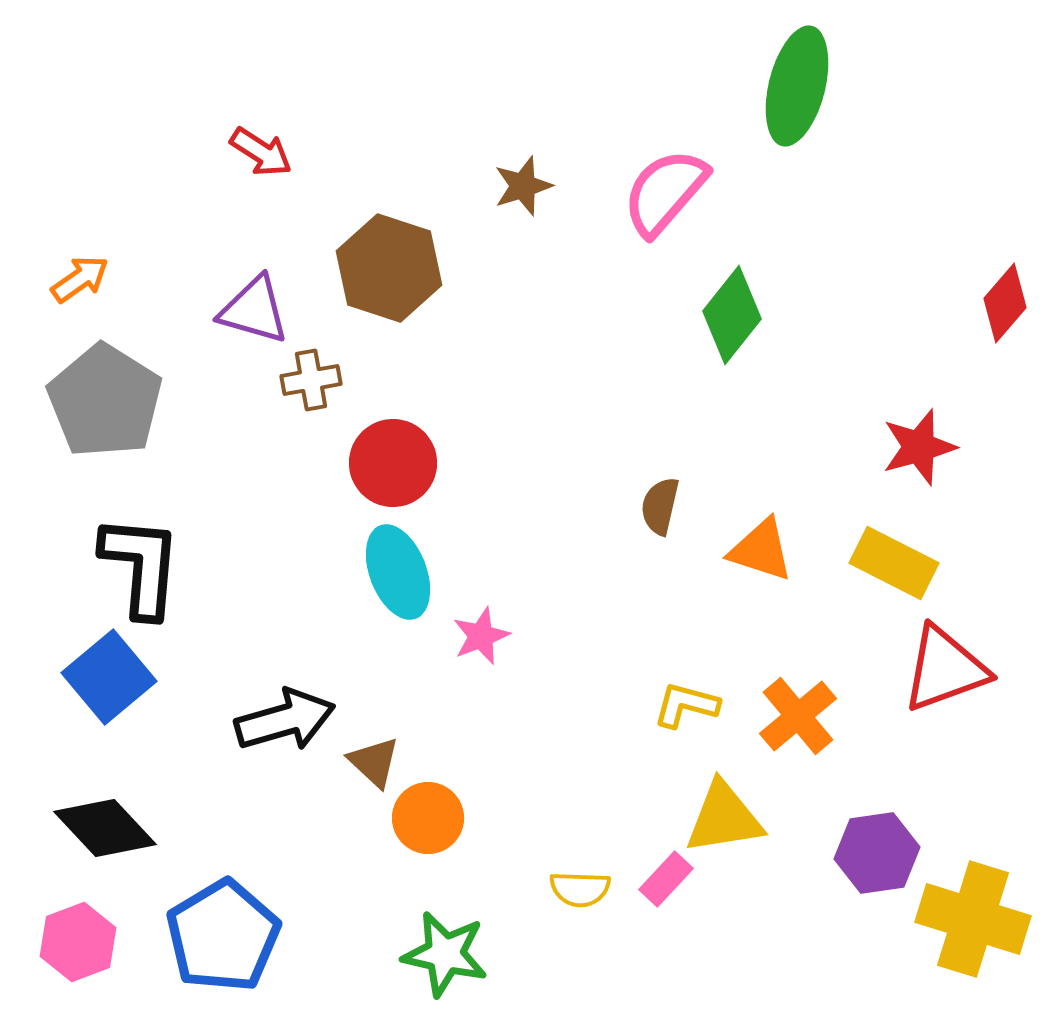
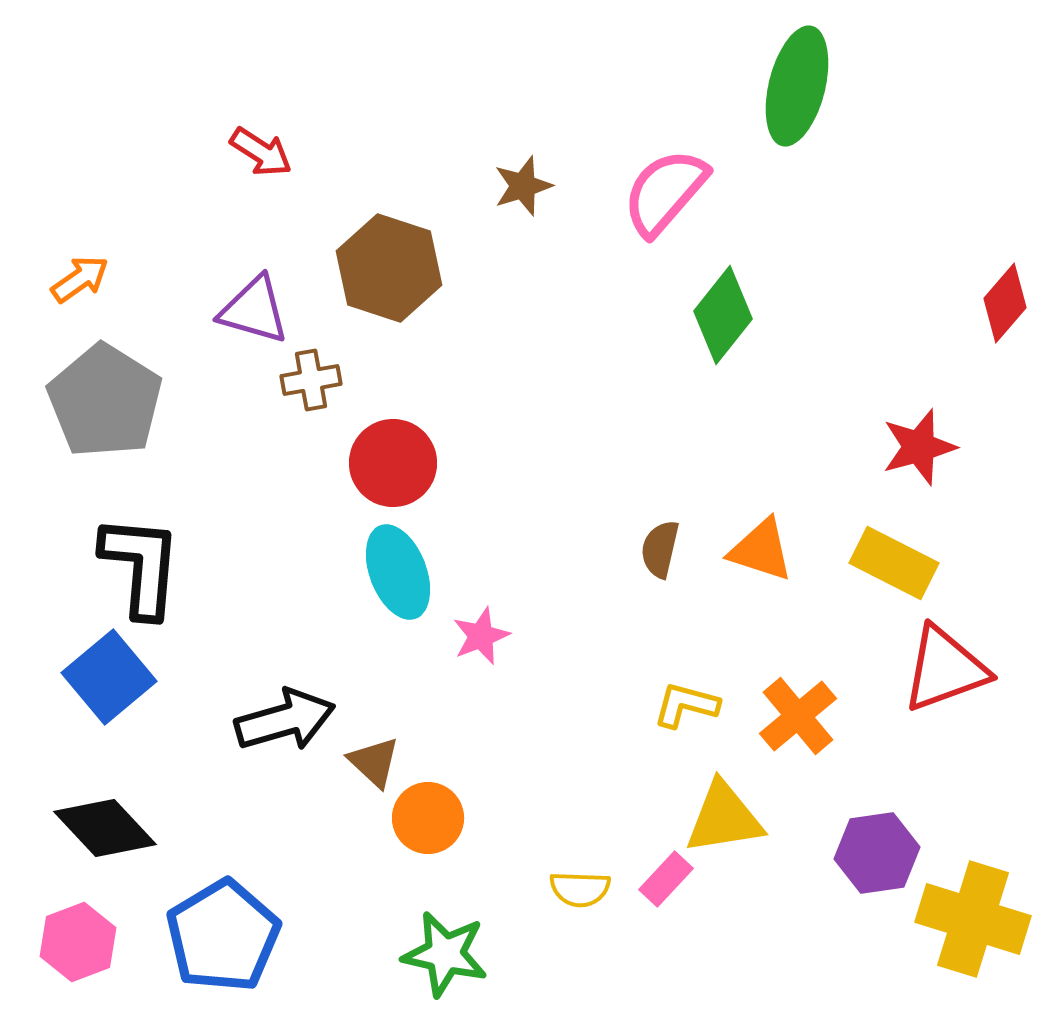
green diamond: moved 9 px left
brown semicircle: moved 43 px down
